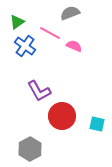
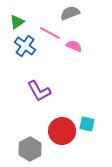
red circle: moved 15 px down
cyan square: moved 10 px left
